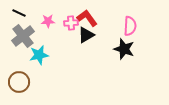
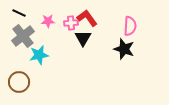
black triangle: moved 3 px left, 3 px down; rotated 30 degrees counterclockwise
